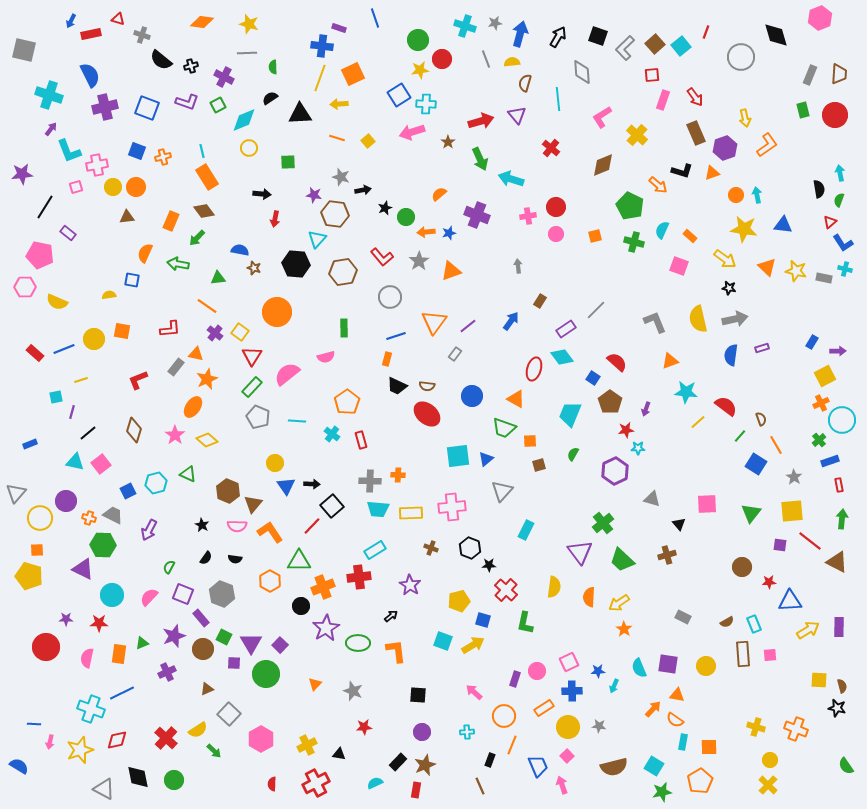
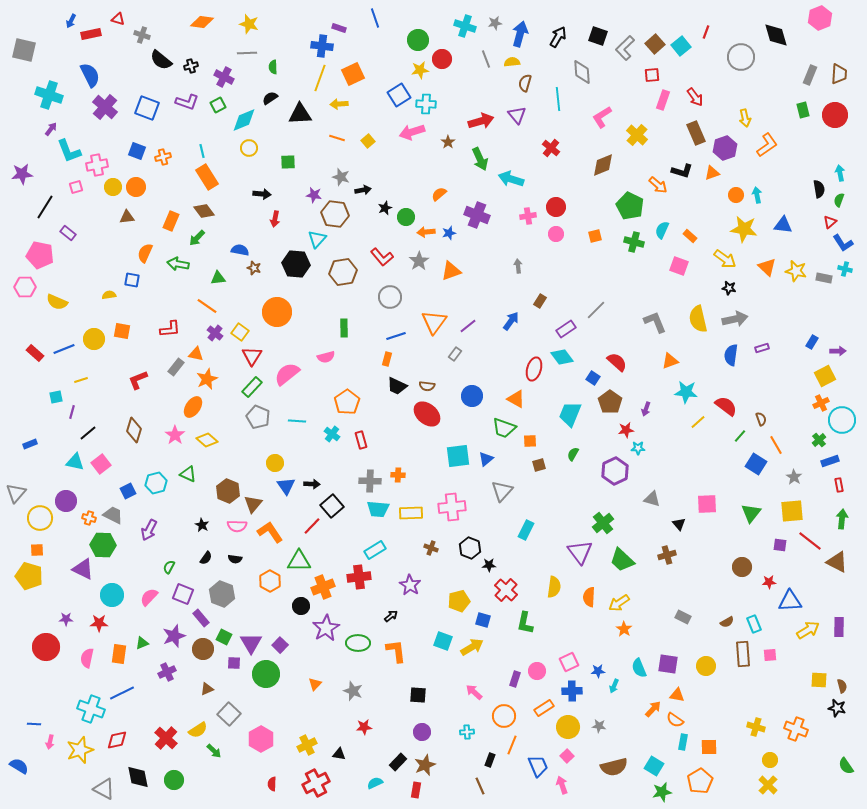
purple cross at (105, 107): rotated 35 degrees counterclockwise
yellow arrow at (473, 645): moved 1 px left, 2 px down
